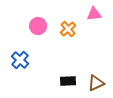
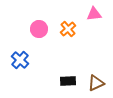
pink circle: moved 1 px right, 3 px down
